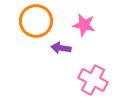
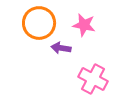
orange circle: moved 3 px right, 2 px down
pink cross: moved 1 px up
